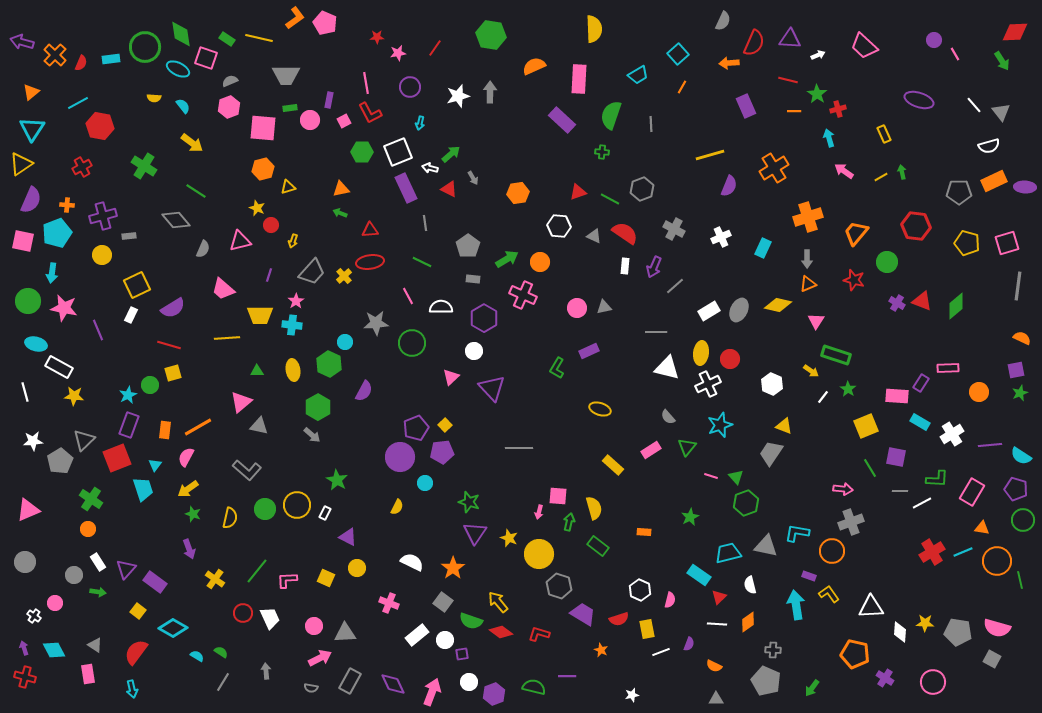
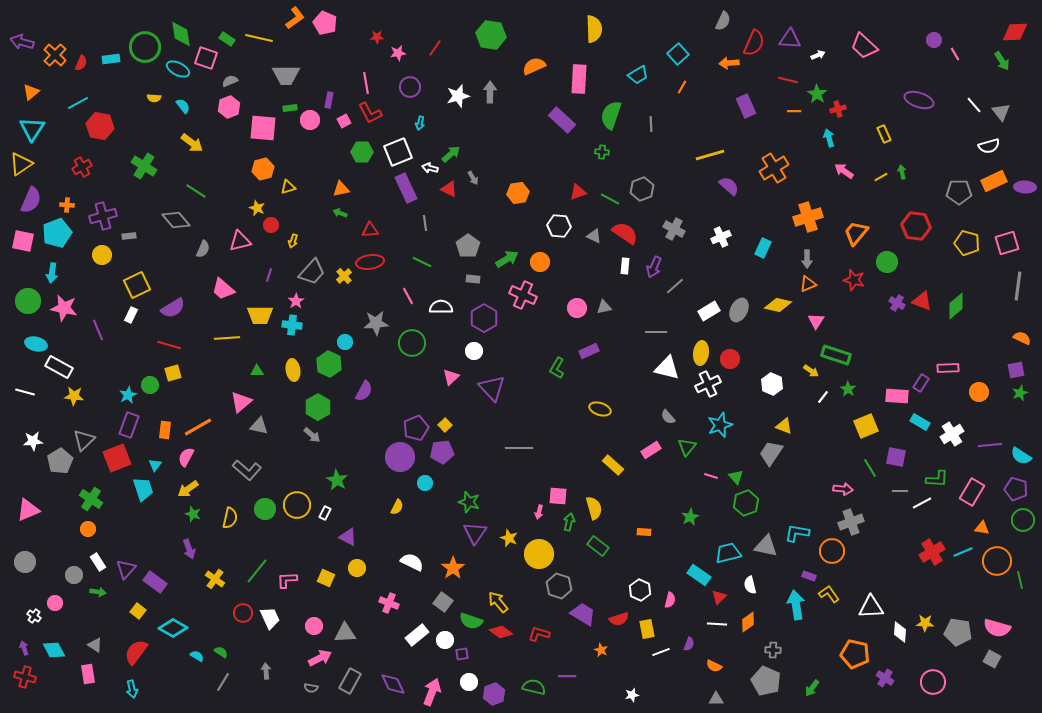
purple semicircle at (729, 186): rotated 70 degrees counterclockwise
white line at (25, 392): rotated 60 degrees counterclockwise
